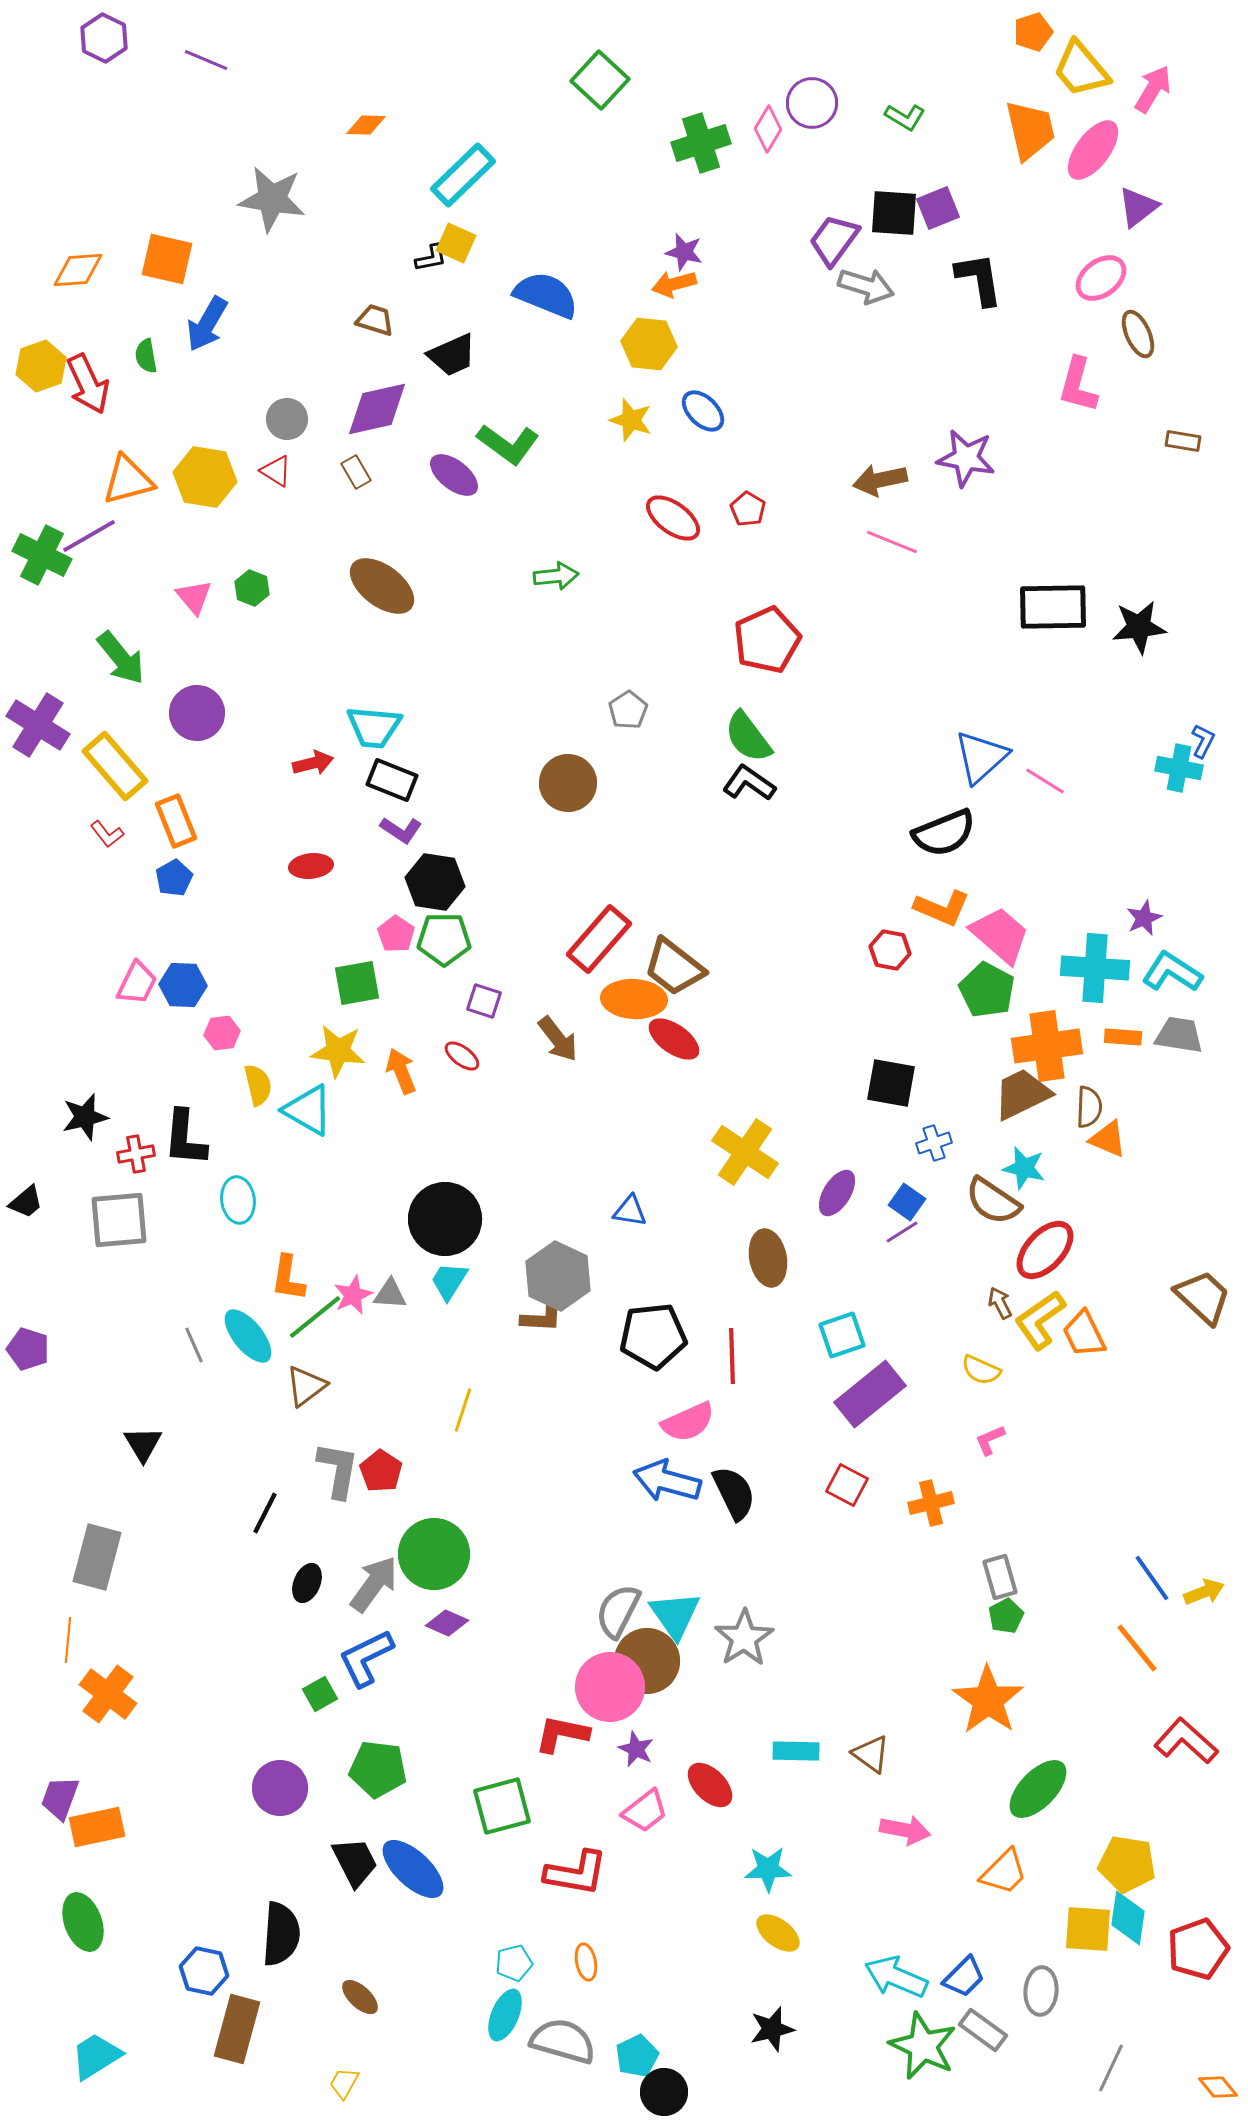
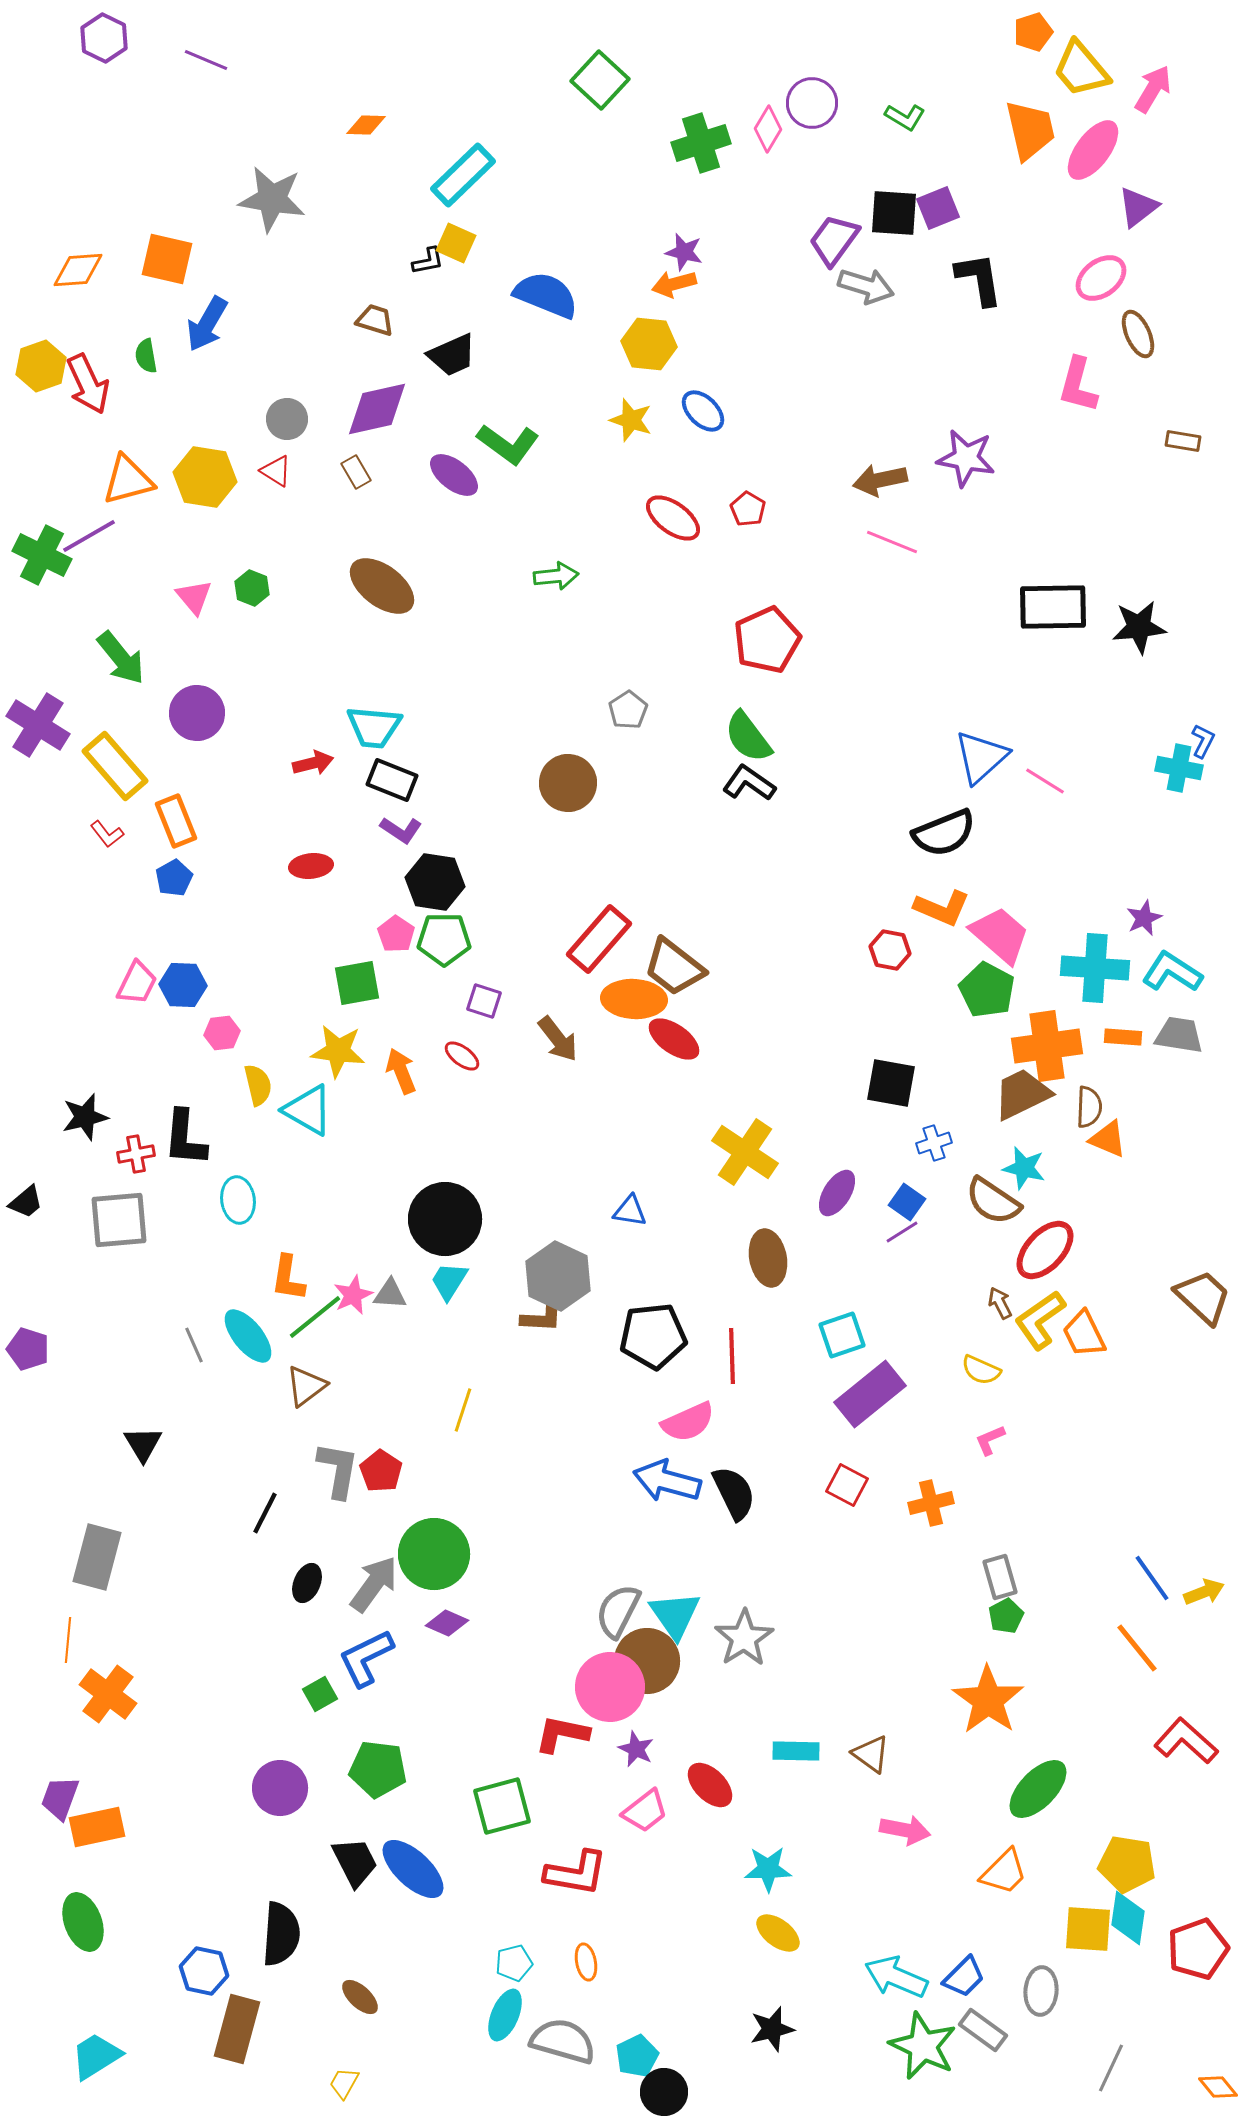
black L-shape at (431, 258): moved 3 px left, 3 px down
